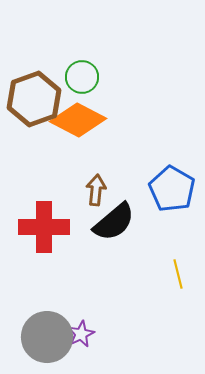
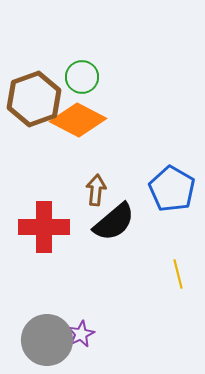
gray circle: moved 3 px down
